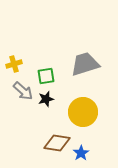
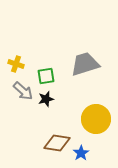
yellow cross: moved 2 px right; rotated 35 degrees clockwise
yellow circle: moved 13 px right, 7 px down
